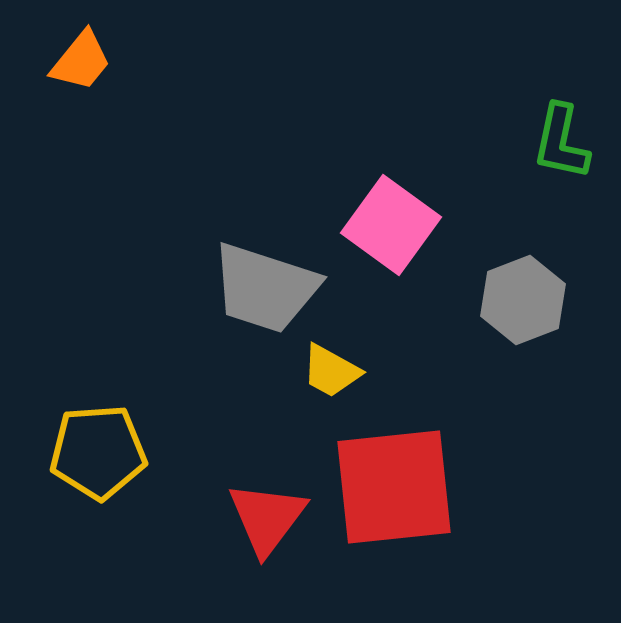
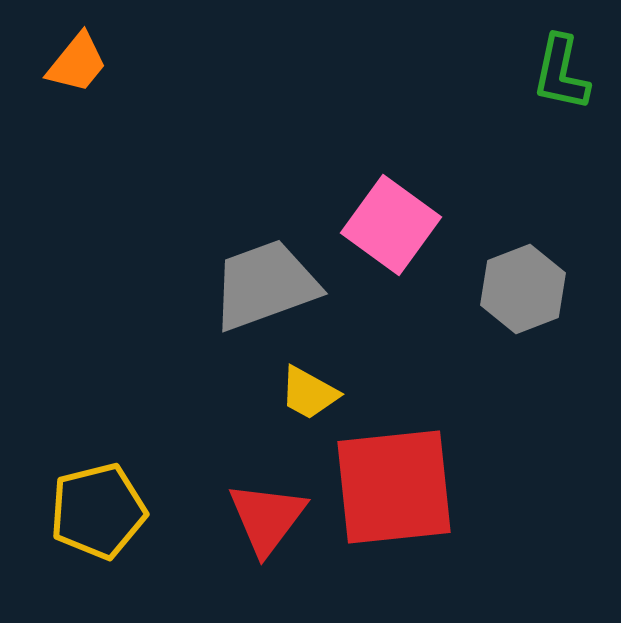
orange trapezoid: moved 4 px left, 2 px down
green L-shape: moved 69 px up
gray trapezoid: moved 3 px up; rotated 142 degrees clockwise
gray hexagon: moved 11 px up
yellow trapezoid: moved 22 px left, 22 px down
yellow pentagon: moved 59 px down; rotated 10 degrees counterclockwise
